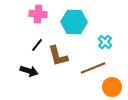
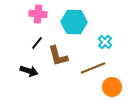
black line: moved 2 px up
